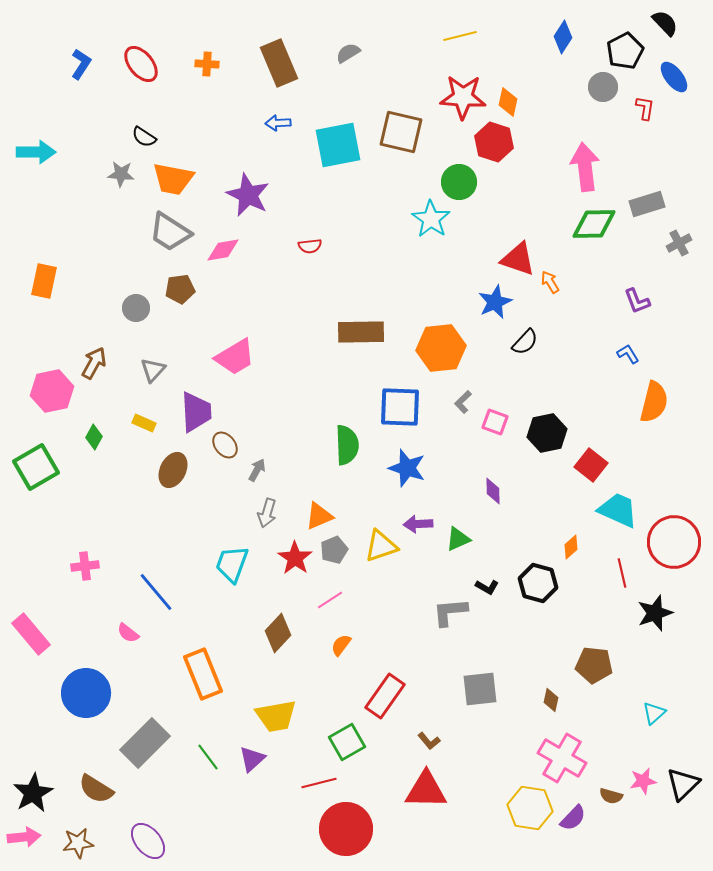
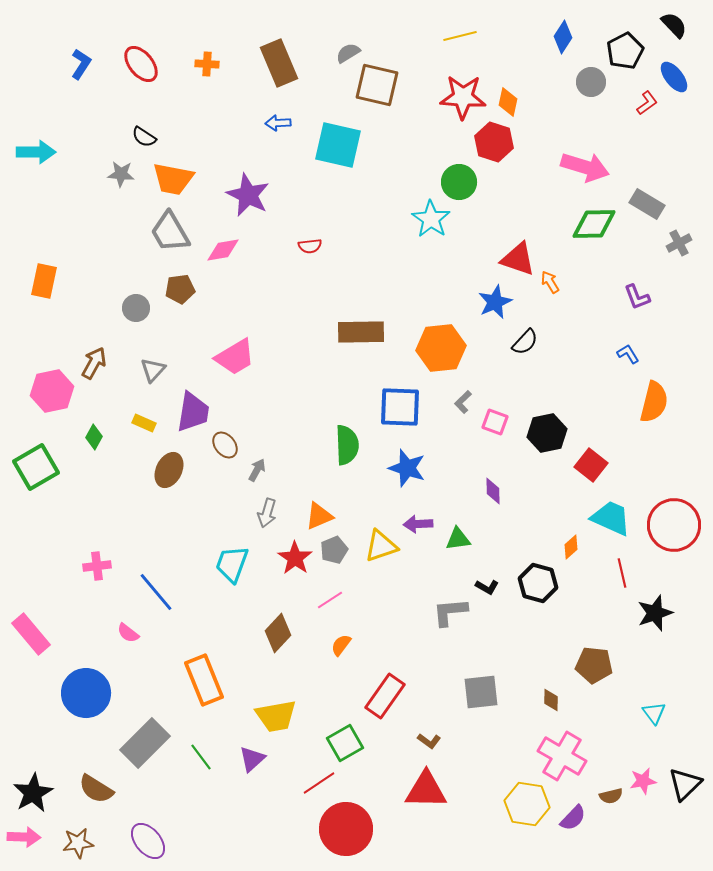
black semicircle at (665, 23): moved 9 px right, 2 px down
gray circle at (603, 87): moved 12 px left, 5 px up
red L-shape at (645, 108): moved 2 px right, 5 px up; rotated 45 degrees clockwise
brown square at (401, 132): moved 24 px left, 47 px up
cyan square at (338, 145): rotated 24 degrees clockwise
pink arrow at (585, 167): rotated 114 degrees clockwise
gray rectangle at (647, 204): rotated 48 degrees clockwise
gray trapezoid at (170, 232): rotated 27 degrees clockwise
purple L-shape at (637, 301): moved 4 px up
purple trapezoid at (196, 412): moved 3 px left; rotated 12 degrees clockwise
brown ellipse at (173, 470): moved 4 px left
cyan trapezoid at (618, 510): moved 7 px left, 8 px down
green triangle at (458, 539): rotated 16 degrees clockwise
red circle at (674, 542): moved 17 px up
pink cross at (85, 566): moved 12 px right
orange rectangle at (203, 674): moved 1 px right, 6 px down
gray square at (480, 689): moved 1 px right, 3 px down
brown diamond at (551, 700): rotated 10 degrees counterclockwise
cyan triangle at (654, 713): rotated 25 degrees counterclockwise
brown L-shape at (429, 741): rotated 15 degrees counterclockwise
green square at (347, 742): moved 2 px left, 1 px down
green line at (208, 757): moved 7 px left
pink cross at (562, 758): moved 2 px up
red line at (319, 783): rotated 20 degrees counterclockwise
black triangle at (683, 784): moved 2 px right
brown semicircle at (611, 796): rotated 30 degrees counterclockwise
yellow hexagon at (530, 808): moved 3 px left, 4 px up
pink arrow at (24, 837): rotated 8 degrees clockwise
